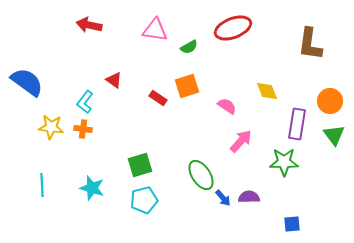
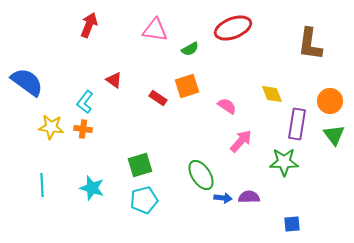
red arrow: rotated 100 degrees clockwise
green semicircle: moved 1 px right, 2 px down
yellow diamond: moved 5 px right, 3 px down
blue arrow: rotated 42 degrees counterclockwise
